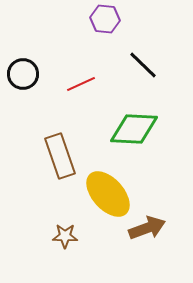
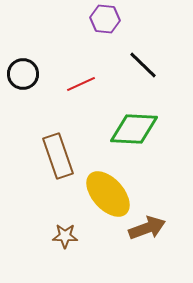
brown rectangle: moved 2 px left
